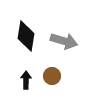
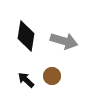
black arrow: rotated 48 degrees counterclockwise
